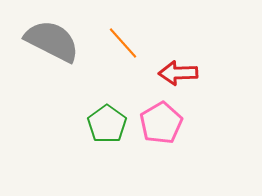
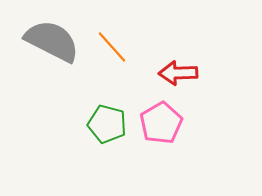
orange line: moved 11 px left, 4 px down
green pentagon: rotated 21 degrees counterclockwise
